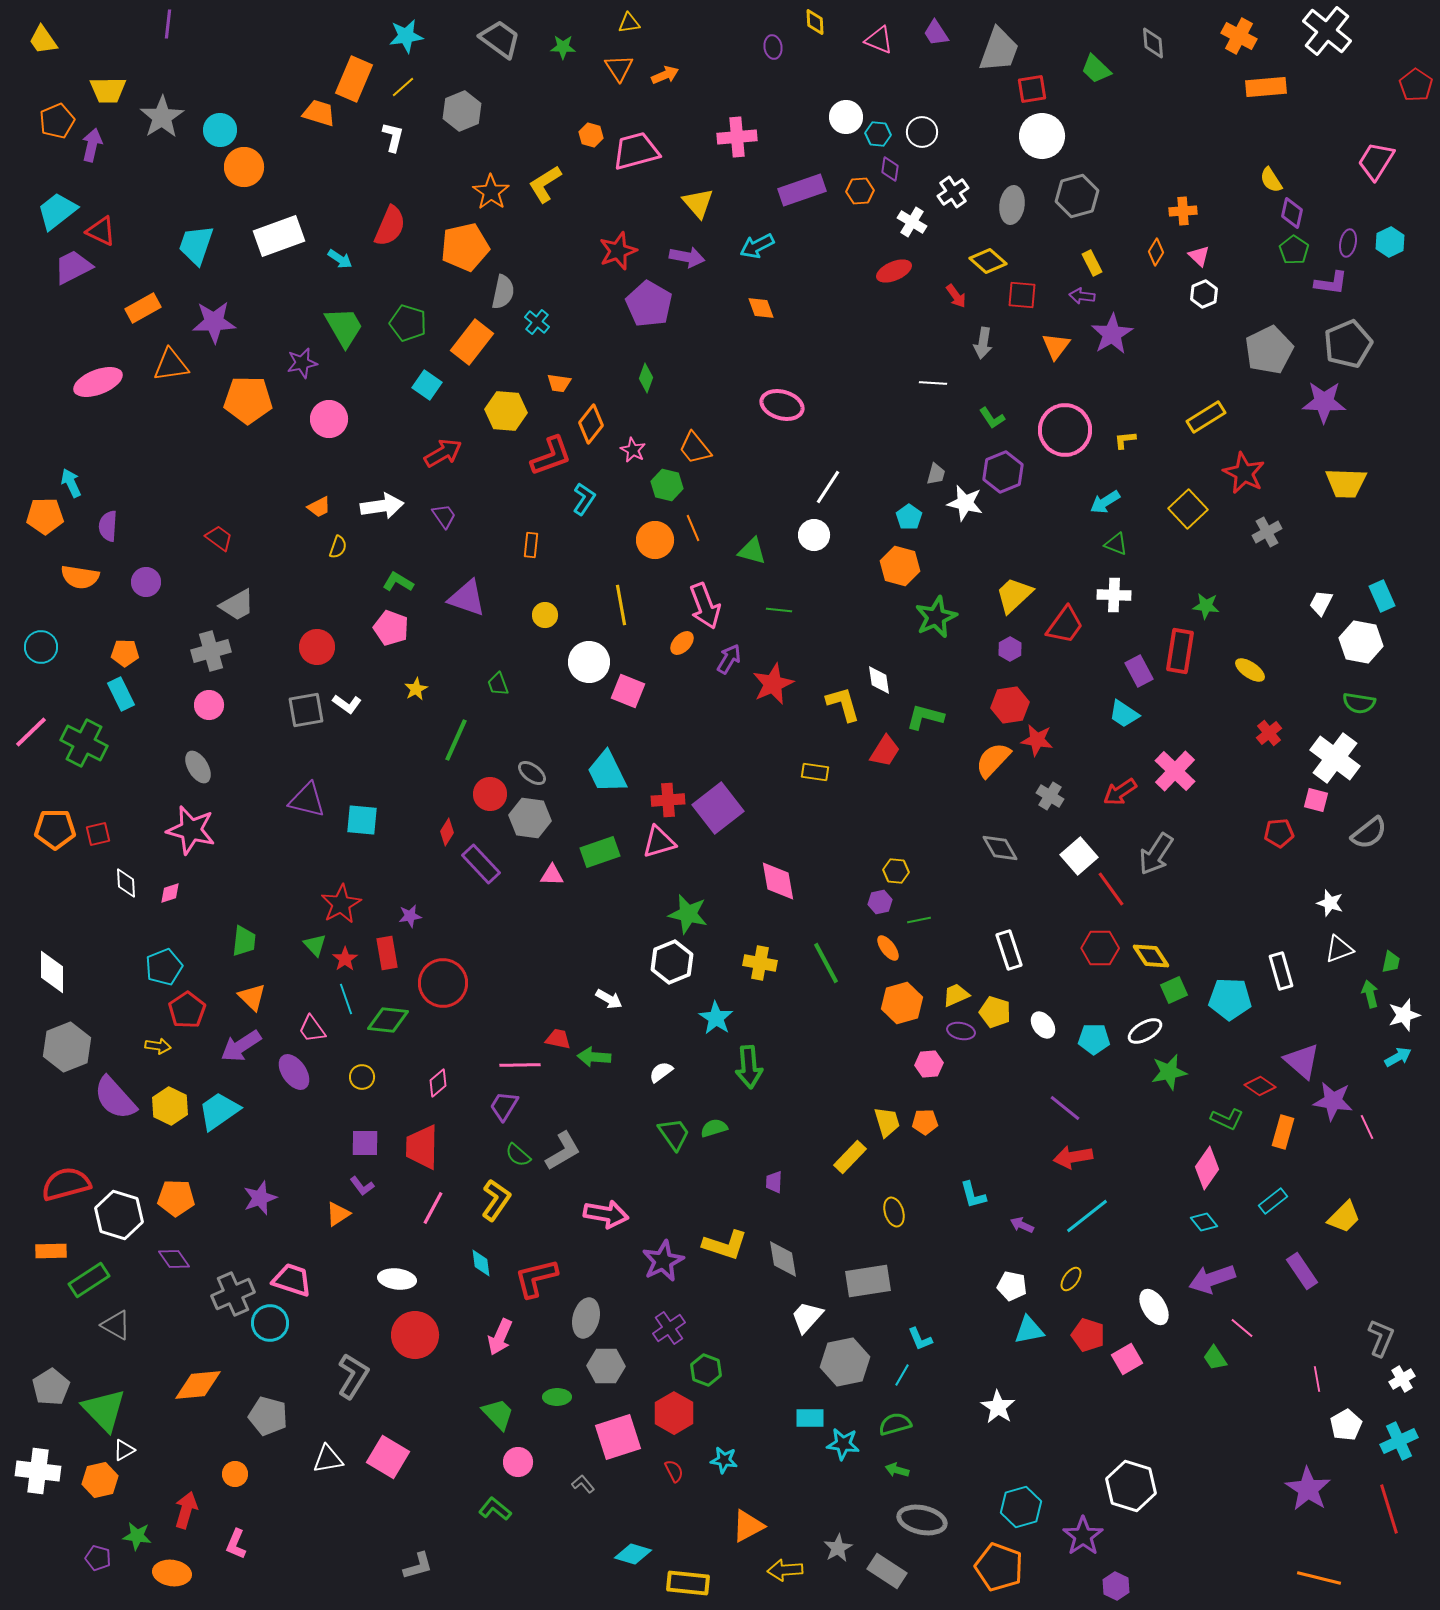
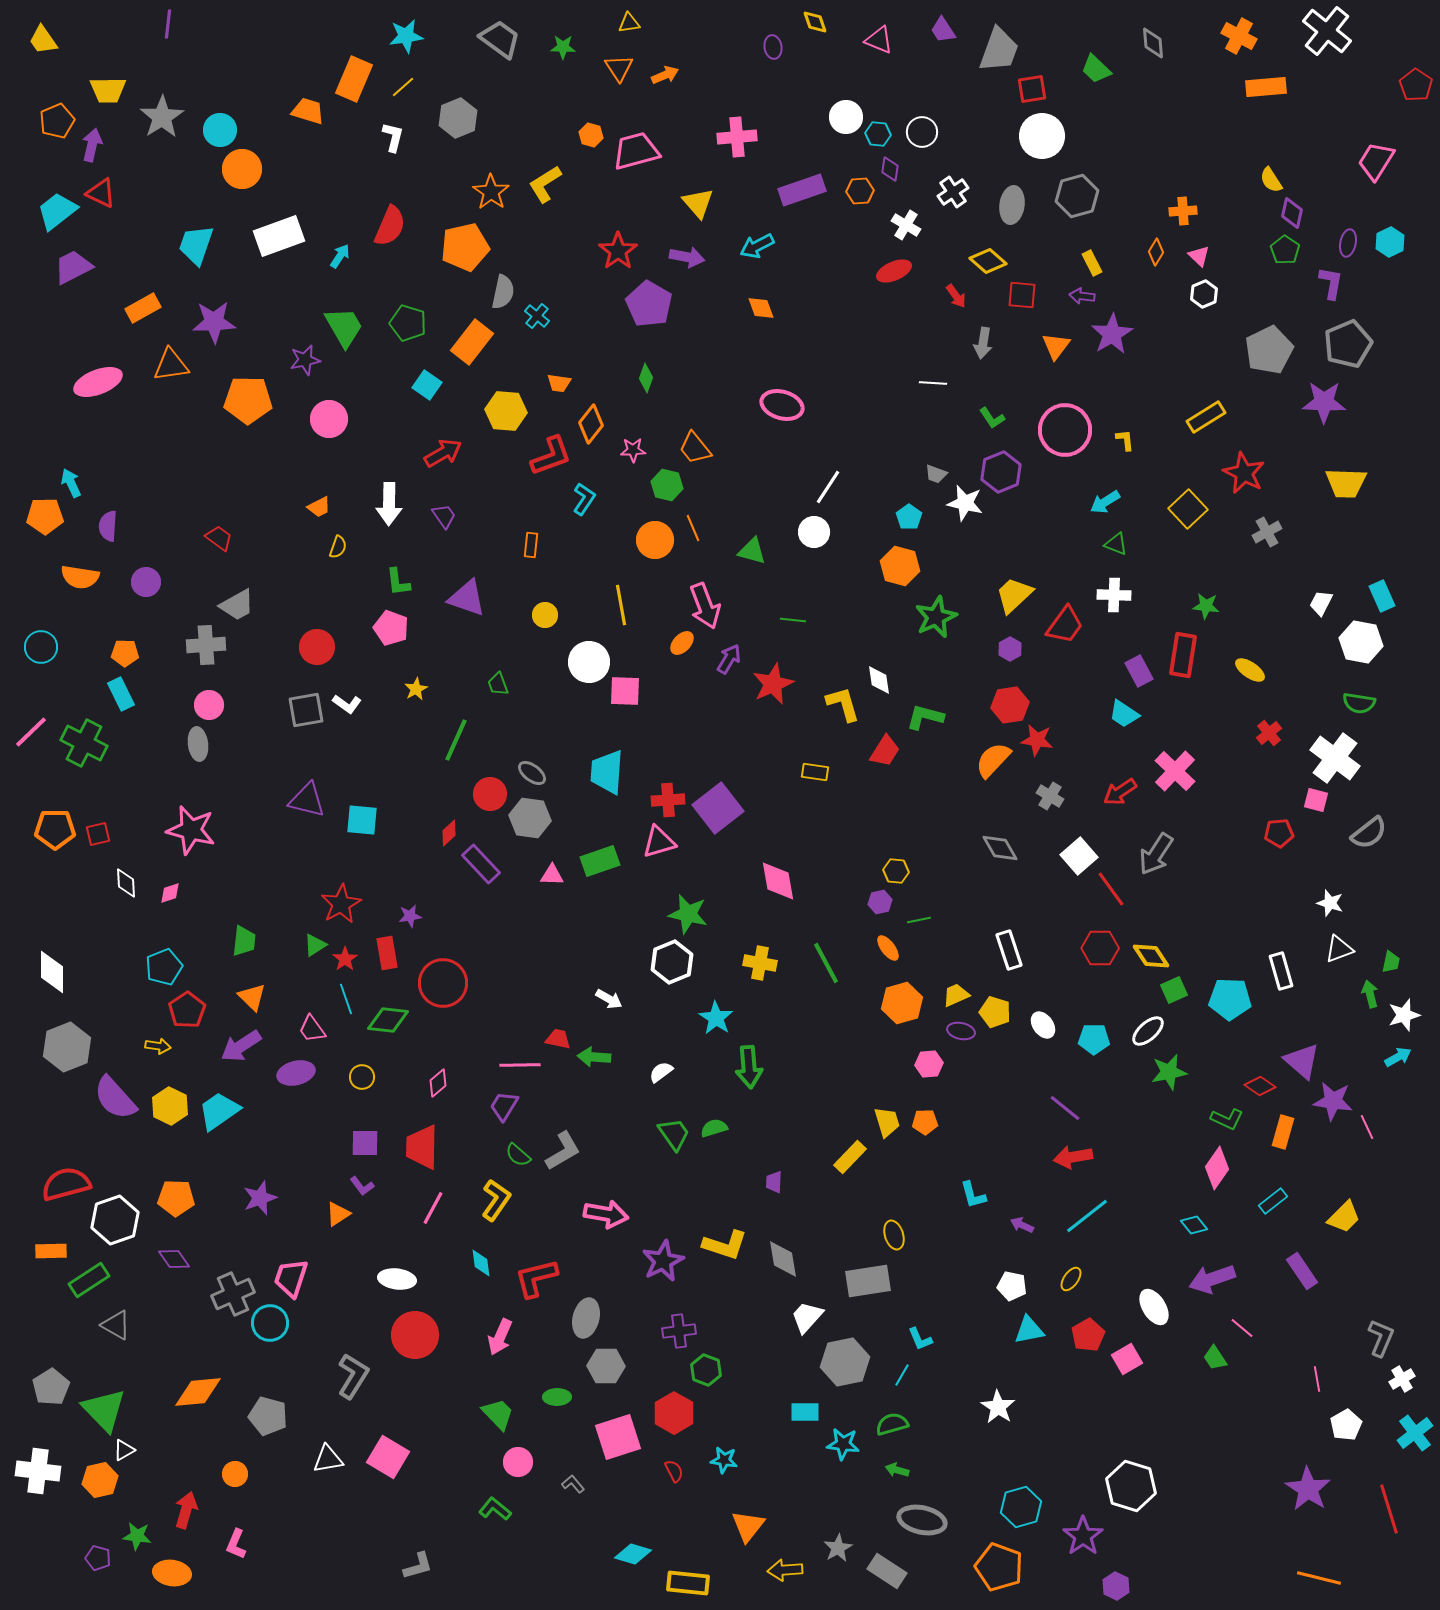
yellow diamond at (815, 22): rotated 16 degrees counterclockwise
purple trapezoid at (936, 33): moved 7 px right, 3 px up
gray hexagon at (462, 111): moved 4 px left, 7 px down
orange trapezoid at (319, 113): moved 11 px left, 2 px up
orange circle at (244, 167): moved 2 px left, 2 px down
white cross at (912, 222): moved 6 px left, 3 px down
red triangle at (101, 231): moved 38 px up
green pentagon at (1294, 250): moved 9 px left
red star at (618, 251): rotated 15 degrees counterclockwise
cyan arrow at (340, 259): moved 3 px up; rotated 90 degrees counterclockwise
purple L-shape at (1331, 283): rotated 88 degrees counterclockwise
cyan cross at (537, 322): moved 6 px up
purple star at (302, 363): moved 3 px right, 3 px up
yellow L-shape at (1125, 440): rotated 90 degrees clockwise
pink star at (633, 450): rotated 30 degrees counterclockwise
purple hexagon at (1003, 472): moved 2 px left
gray trapezoid at (936, 474): rotated 95 degrees clockwise
white arrow at (382, 506): moved 7 px right, 2 px up; rotated 99 degrees clockwise
white circle at (814, 535): moved 3 px up
green L-shape at (398, 582): rotated 128 degrees counterclockwise
green line at (779, 610): moved 14 px right, 10 px down
gray cross at (211, 651): moved 5 px left, 6 px up; rotated 12 degrees clockwise
red rectangle at (1180, 651): moved 3 px right, 4 px down
pink square at (628, 691): moved 3 px left; rotated 20 degrees counterclockwise
gray ellipse at (198, 767): moved 23 px up; rotated 24 degrees clockwise
cyan trapezoid at (607, 772): rotated 30 degrees clockwise
red diamond at (447, 832): moved 2 px right, 1 px down; rotated 16 degrees clockwise
green rectangle at (600, 852): moved 9 px down
green triangle at (315, 945): rotated 40 degrees clockwise
white ellipse at (1145, 1031): moved 3 px right; rotated 12 degrees counterclockwise
purple ellipse at (294, 1072): moved 2 px right, 1 px down; rotated 69 degrees counterclockwise
pink diamond at (1207, 1168): moved 10 px right
yellow ellipse at (894, 1212): moved 23 px down
white hexagon at (119, 1215): moved 4 px left, 5 px down; rotated 24 degrees clockwise
cyan diamond at (1204, 1222): moved 10 px left, 3 px down
pink trapezoid at (292, 1280): moved 1 px left, 2 px up; rotated 90 degrees counterclockwise
purple cross at (669, 1328): moved 10 px right, 3 px down; rotated 28 degrees clockwise
red pentagon at (1088, 1335): rotated 24 degrees clockwise
orange diamond at (198, 1385): moved 7 px down
cyan rectangle at (810, 1418): moved 5 px left, 6 px up
green semicircle at (895, 1424): moved 3 px left
cyan cross at (1399, 1441): moved 16 px right, 8 px up; rotated 12 degrees counterclockwise
gray L-shape at (583, 1484): moved 10 px left
orange triangle at (748, 1526): rotated 24 degrees counterclockwise
